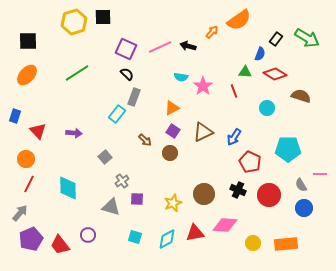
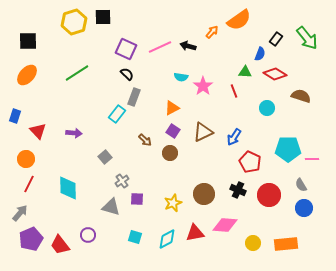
green arrow at (307, 38): rotated 20 degrees clockwise
pink line at (320, 174): moved 8 px left, 15 px up
